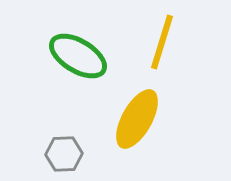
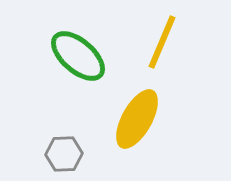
yellow line: rotated 6 degrees clockwise
green ellipse: rotated 10 degrees clockwise
